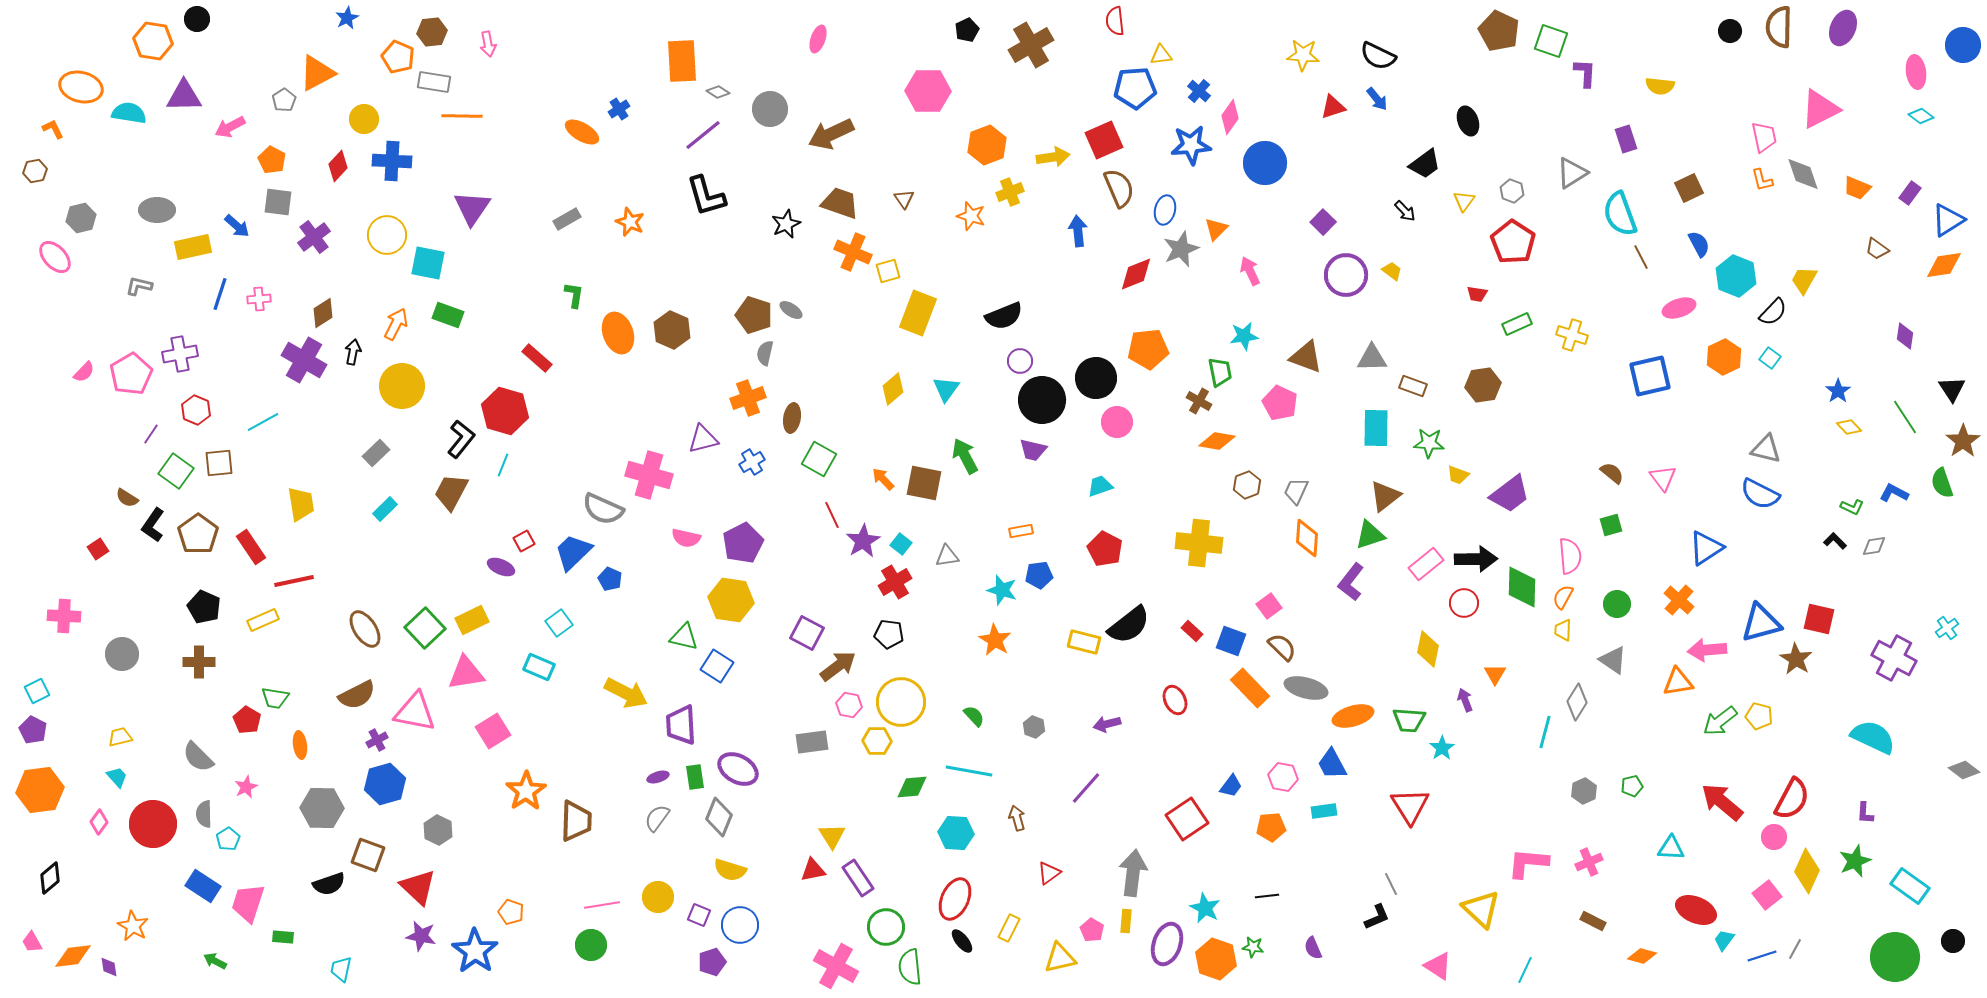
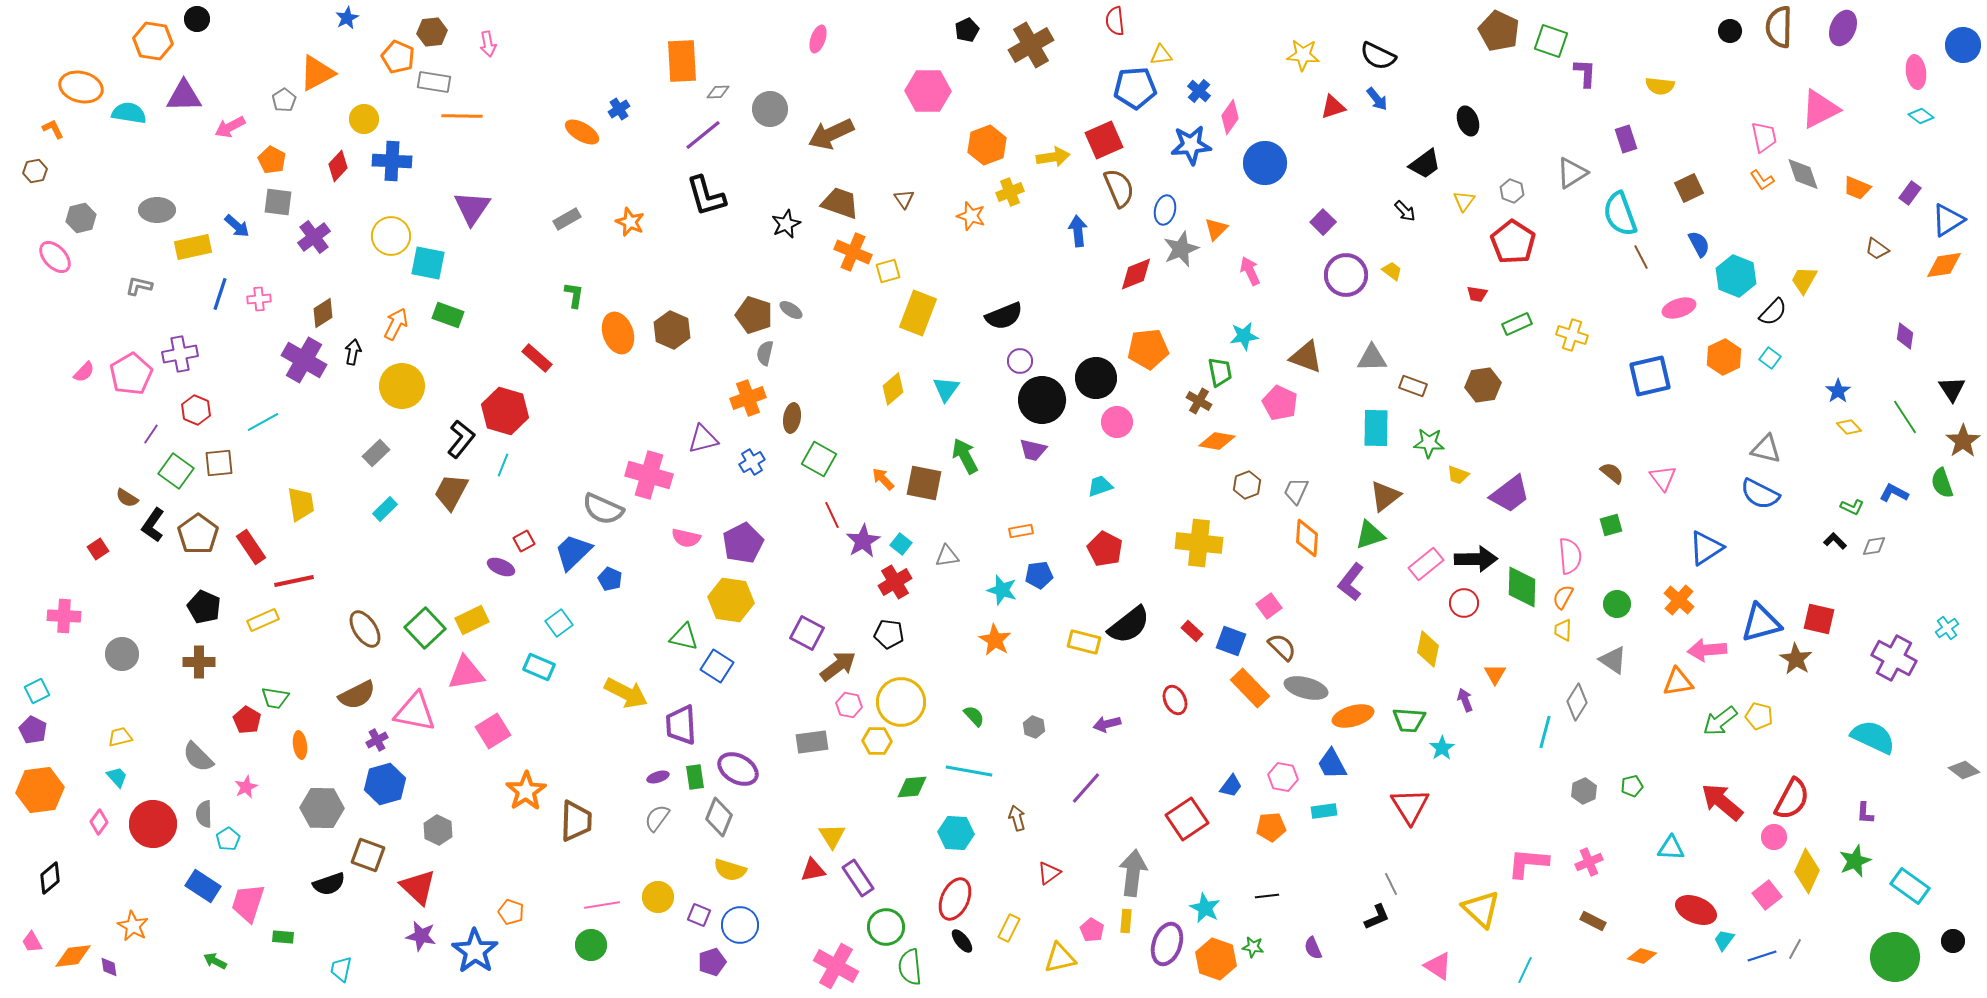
gray diamond at (718, 92): rotated 35 degrees counterclockwise
orange L-shape at (1762, 180): rotated 20 degrees counterclockwise
yellow circle at (387, 235): moved 4 px right, 1 px down
